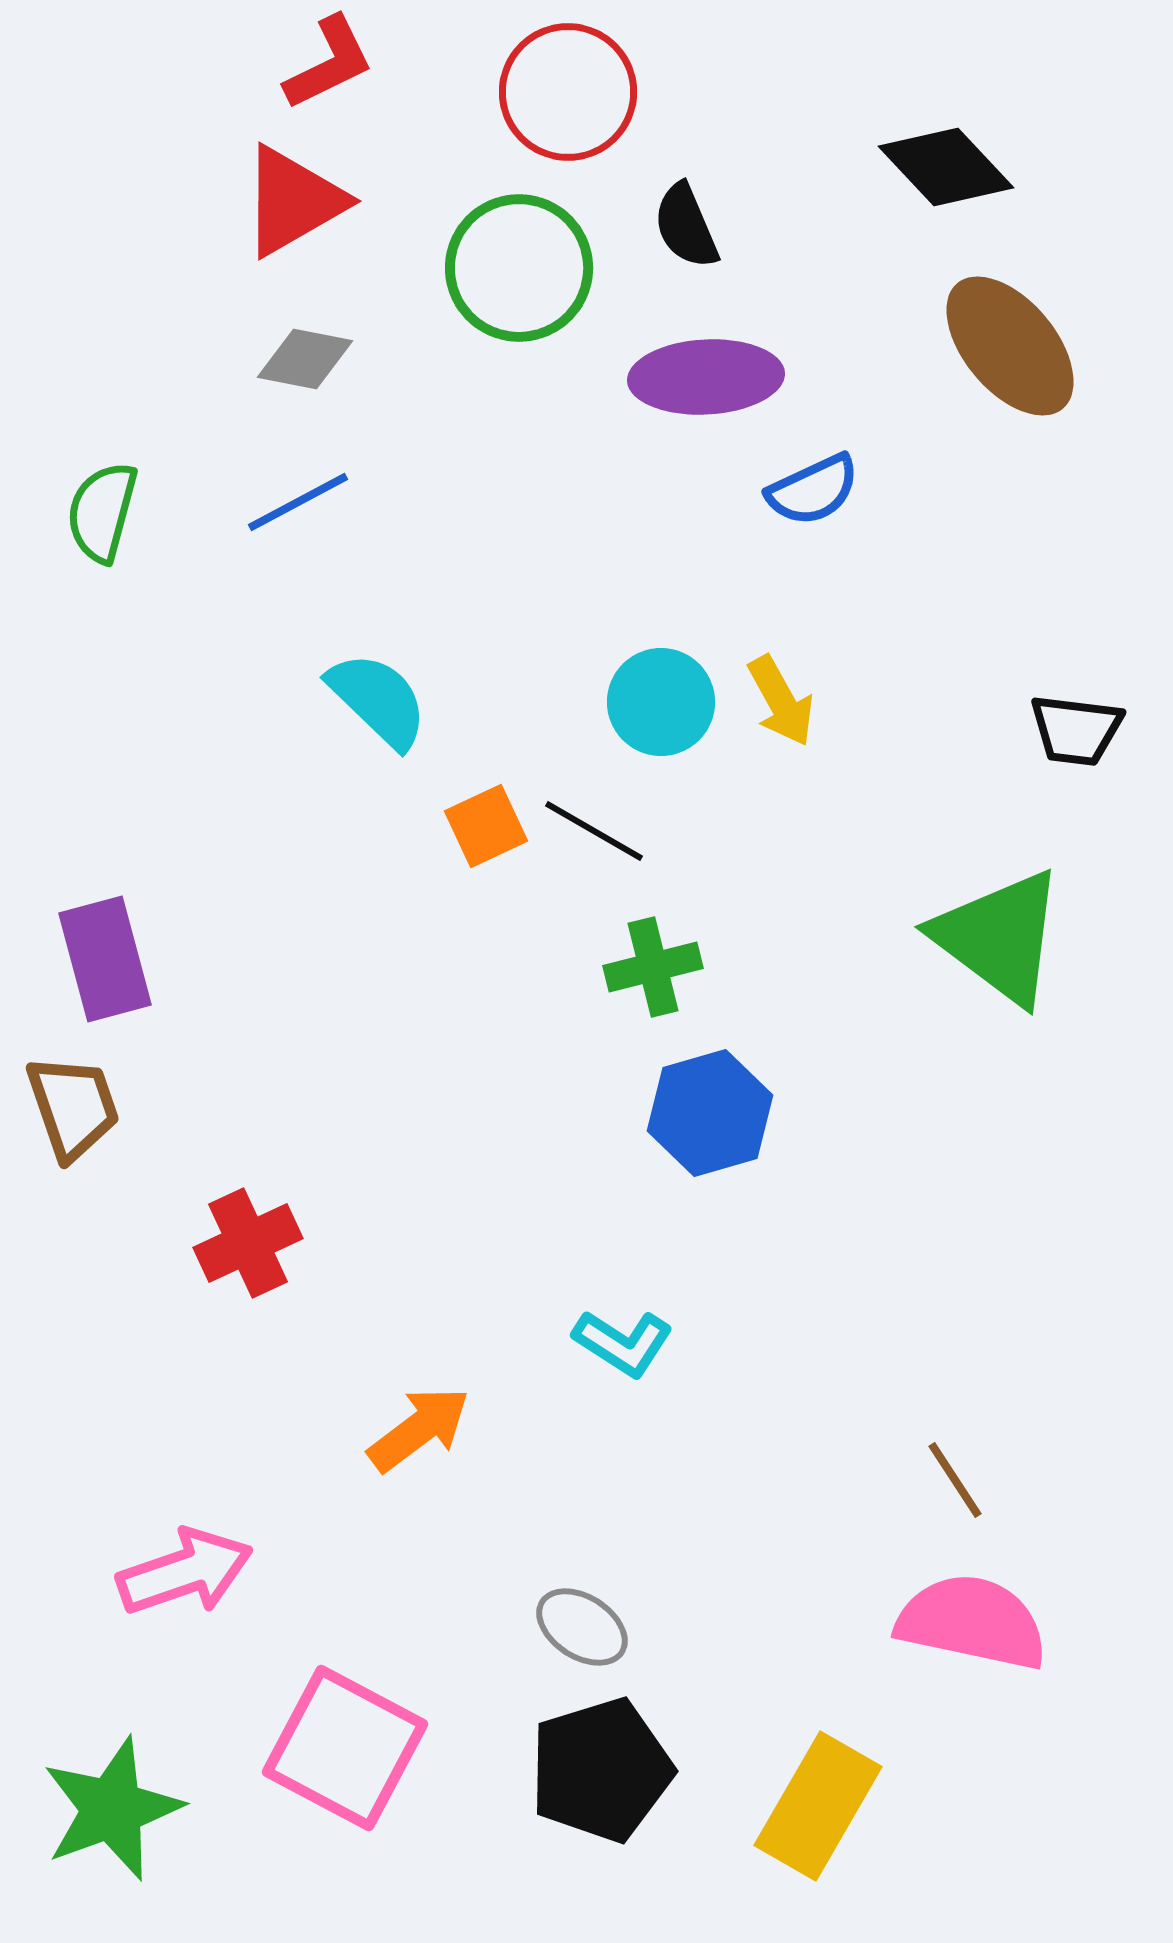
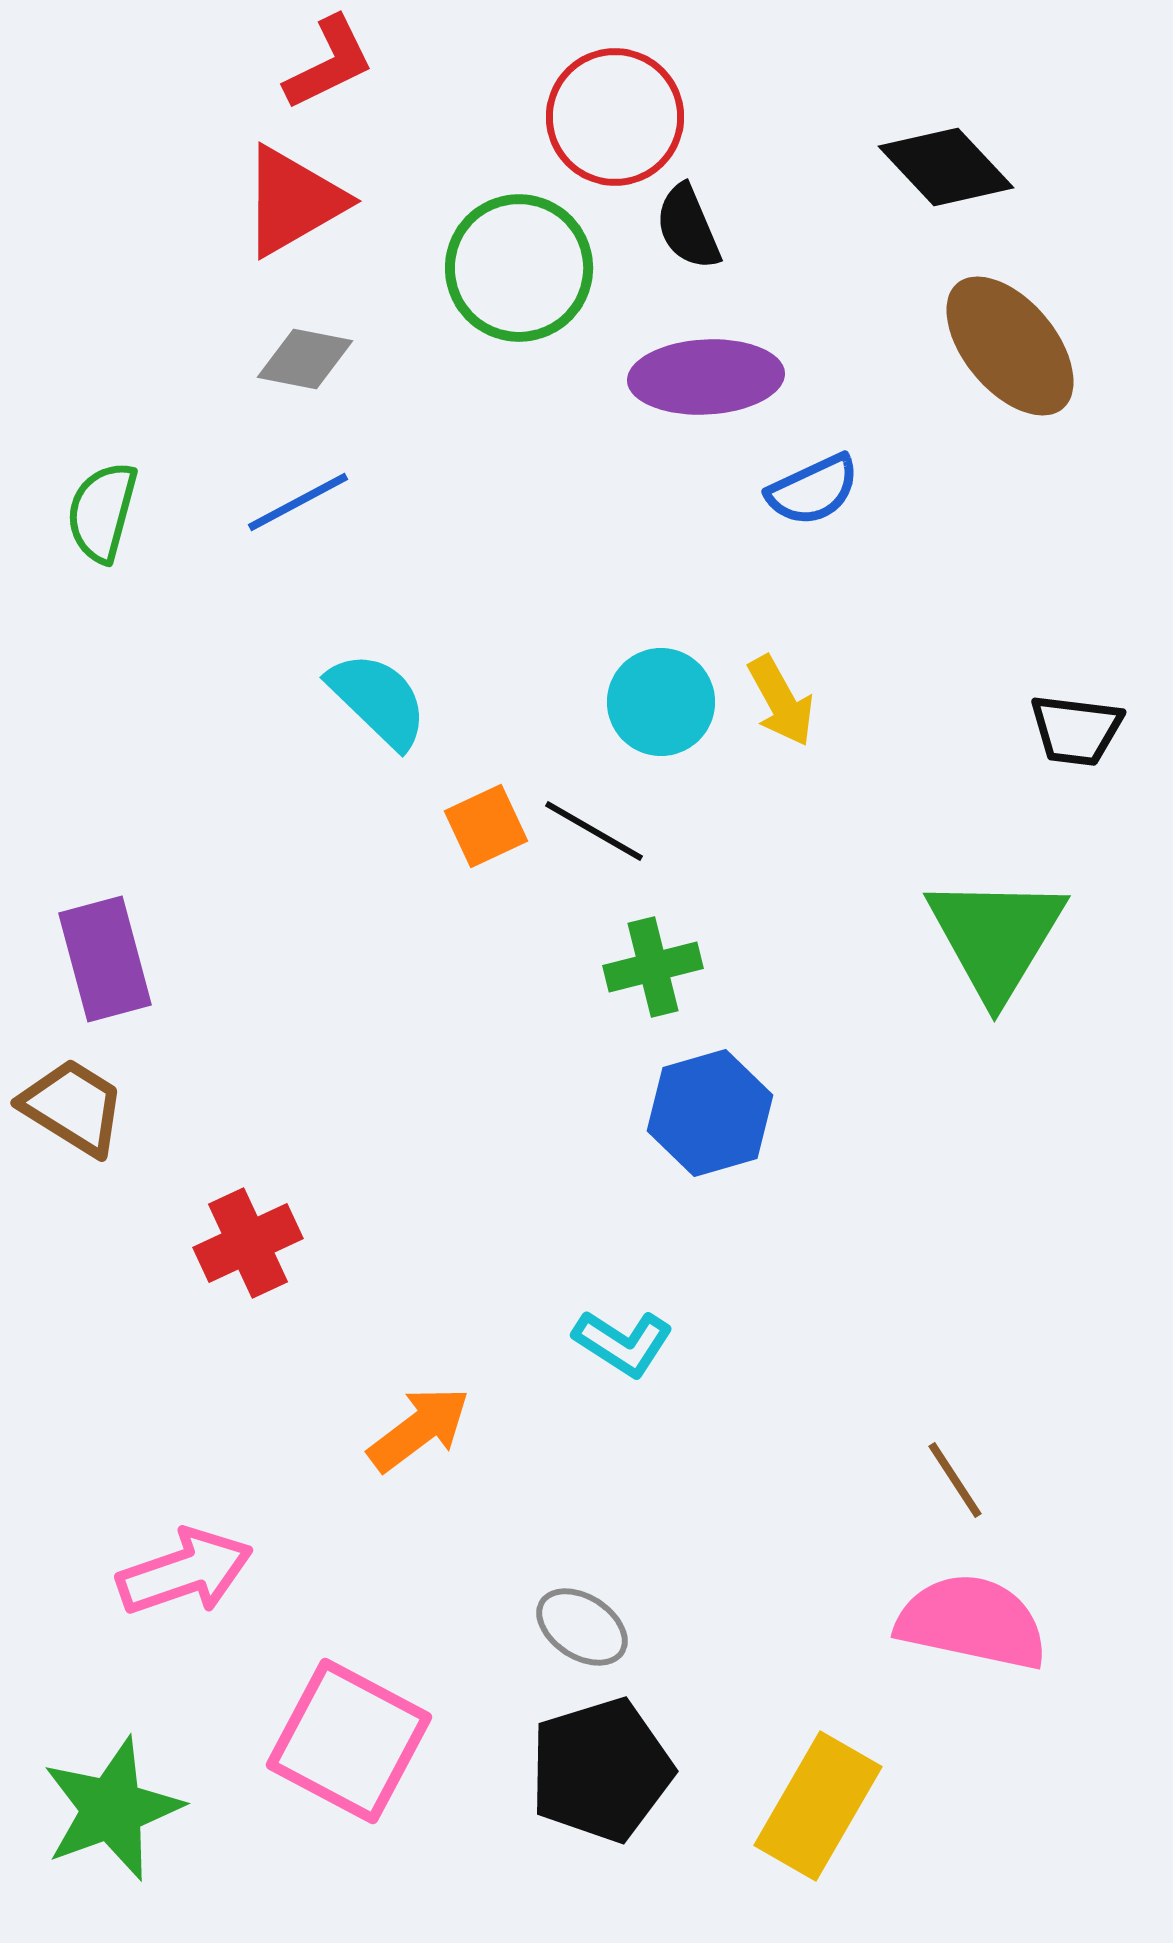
red circle: moved 47 px right, 25 px down
black semicircle: moved 2 px right, 1 px down
green triangle: moved 3 px left; rotated 24 degrees clockwise
brown trapezoid: rotated 39 degrees counterclockwise
pink square: moved 4 px right, 7 px up
